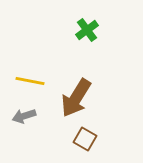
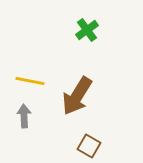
brown arrow: moved 1 px right, 2 px up
gray arrow: rotated 105 degrees clockwise
brown square: moved 4 px right, 7 px down
